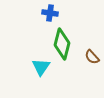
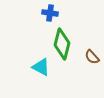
cyan triangle: rotated 36 degrees counterclockwise
